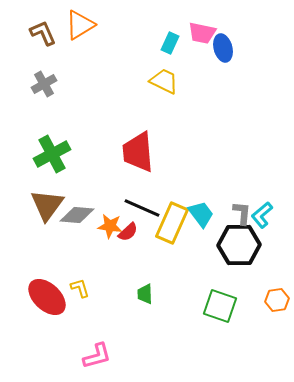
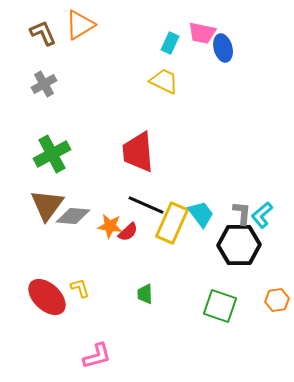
black line: moved 4 px right, 3 px up
gray diamond: moved 4 px left, 1 px down
